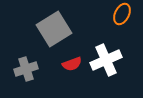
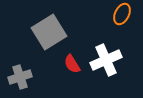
gray square: moved 5 px left, 3 px down
red semicircle: rotated 78 degrees clockwise
gray cross: moved 6 px left, 8 px down
